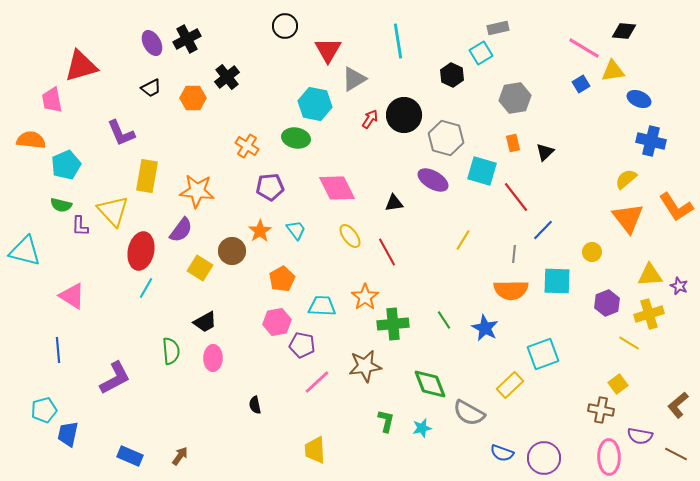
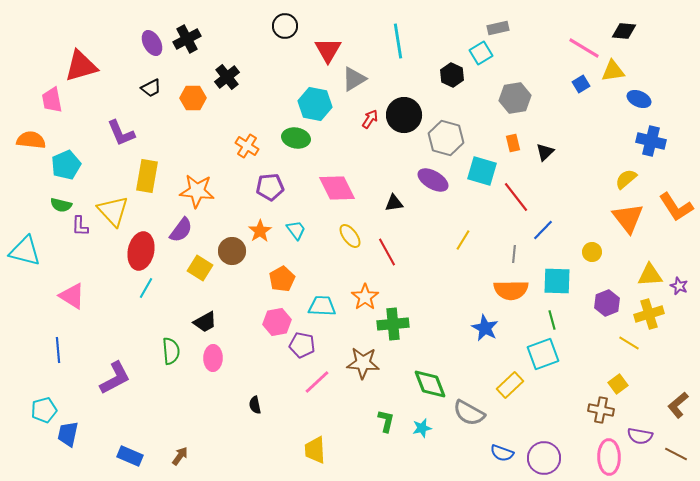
green line at (444, 320): moved 108 px right; rotated 18 degrees clockwise
brown star at (365, 366): moved 2 px left, 3 px up; rotated 12 degrees clockwise
